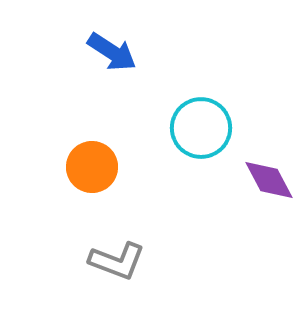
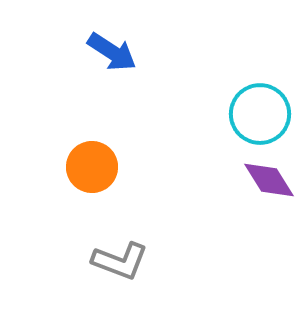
cyan circle: moved 59 px right, 14 px up
purple diamond: rotated 4 degrees counterclockwise
gray L-shape: moved 3 px right
